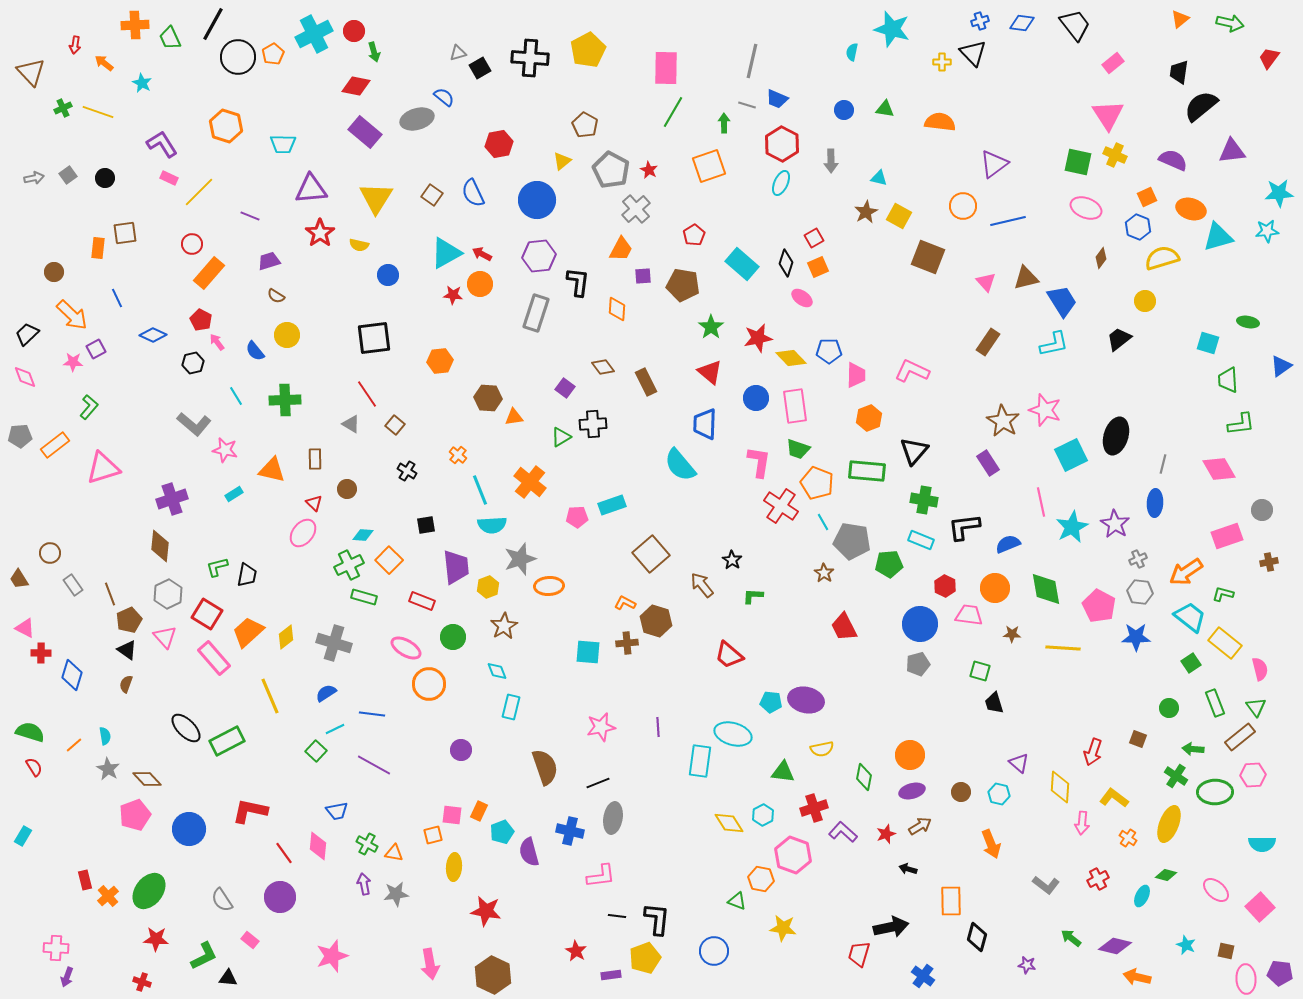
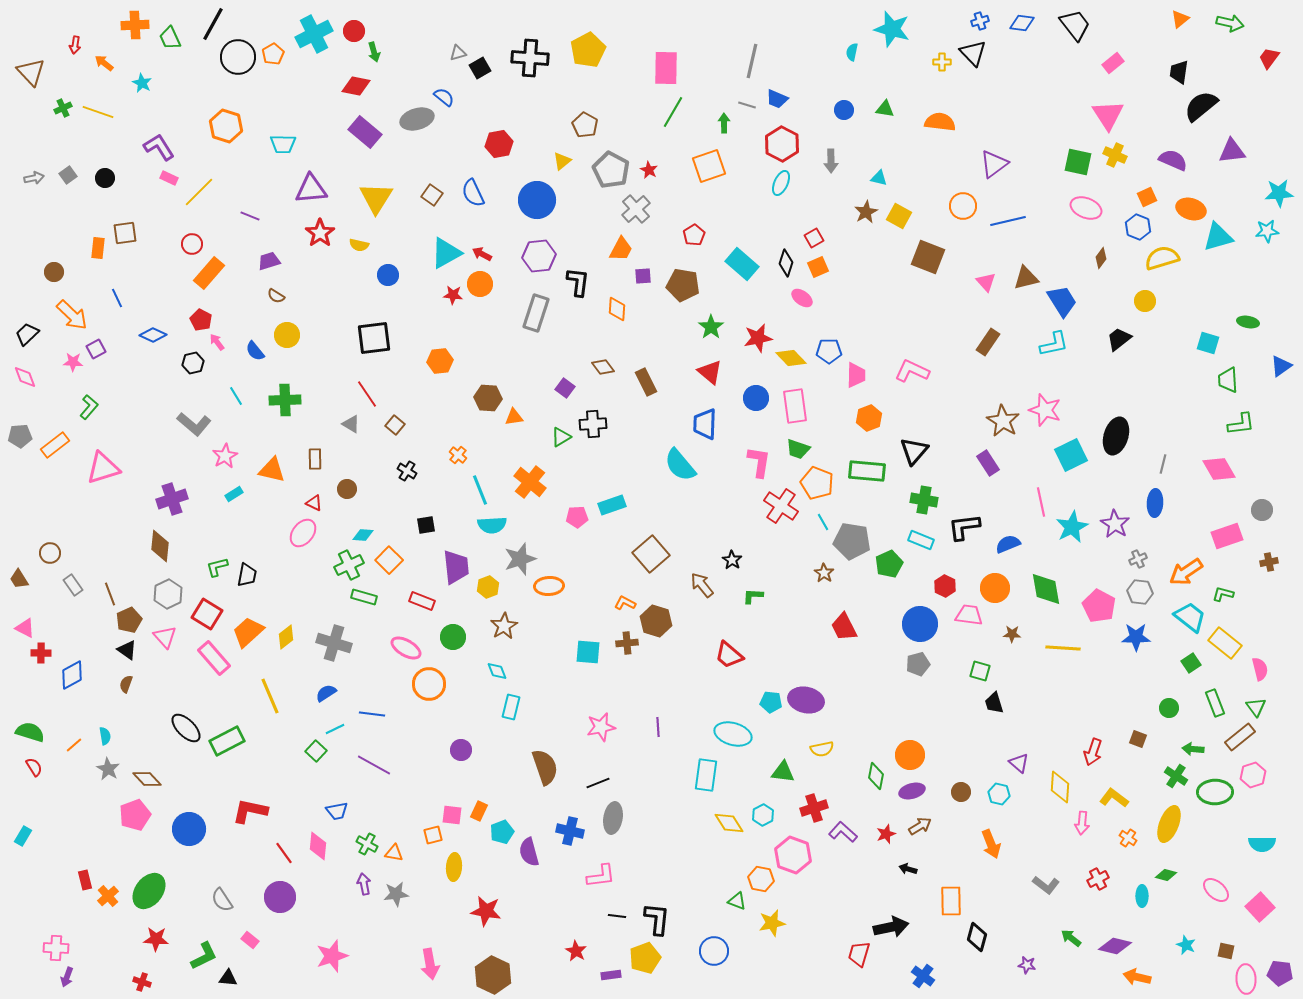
purple L-shape at (162, 144): moved 3 px left, 3 px down
pink star at (225, 450): moved 6 px down; rotated 30 degrees clockwise
red triangle at (314, 503): rotated 18 degrees counterclockwise
green pentagon at (889, 564): rotated 20 degrees counterclockwise
blue diamond at (72, 675): rotated 44 degrees clockwise
cyan rectangle at (700, 761): moved 6 px right, 14 px down
pink hexagon at (1253, 775): rotated 15 degrees counterclockwise
green diamond at (864, 777): moved 12 px right, 1 px up
cyan ellipse at (1142, 896): rotated 25 degrees counterclockwise
yellow star at (783, 928): moved 11 px left, 5 px up; rotated 20 degrees counterclockwise
